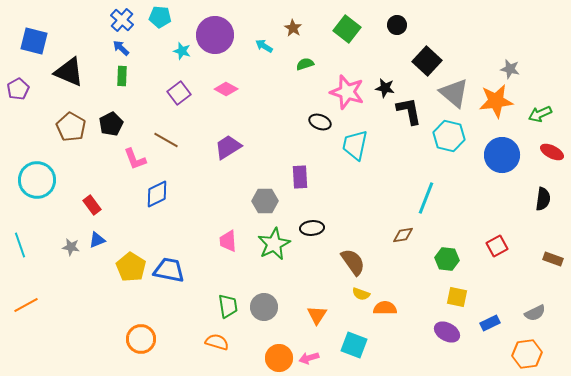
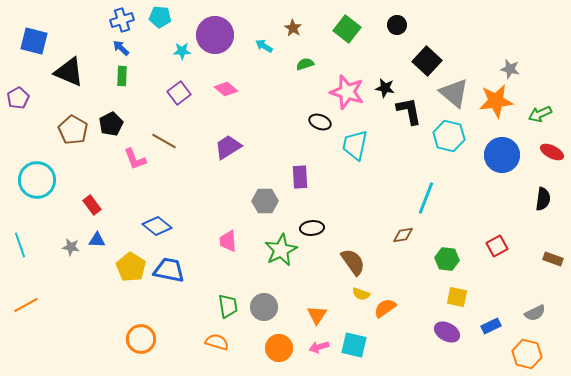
blue cross at (122, 20): rotated 30 degrees clockwise
cyan star at (182, 51): rotated 18 degrees counterclockwise
purple pentagon at (18, 89): moved 9 px down
pink diamond at (226, 89): rotated 10 degrees clockwise
brown pentagon at (71, 127): moved 2 px right, 3 px down
brown line at (166, 140): moved 2 px left, 1 px down
blue diamond at (157, 194): moved 32 px down; rotated 64 degrees clockwise
blue triangle at (97, 240): rotated 24 degrees clockwise
green star at (274, 244): moved 7 px right, 6 px down
orange semicircle at (385, 308): rotated 35 degrees counterclockwise
blue rectangle at (490, 323): moved 1 px right, 3 px down
cyan square at (354, 345): rotated 8 degrees counterclockwise
orange hexagon at (527, 354): rotated 20 degrees clockwise
orange circle at (279, 358): moved 10 px up
pink arrow at (309, 358): moved 10 px right, 11 px up
